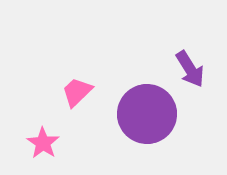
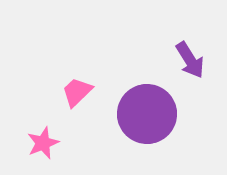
purple arrow: moved 9 px up
pink star: rotated 16 degrees clockwise
